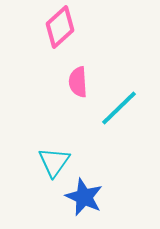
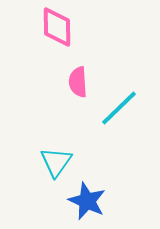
pink diamond: moved 3 px left; rotated 48 degrees counterclockwise
cyan triangle: moved 2 px right
blue star: moved 3 px right, 4 px down
